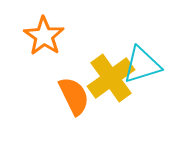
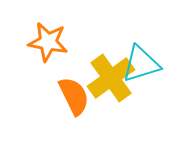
orange star: moved 4 px right, 6 px down; rotated 24 degrees counterclockwise
cyan triangle: moved 1 px left, 1 px up
